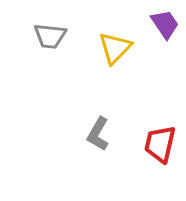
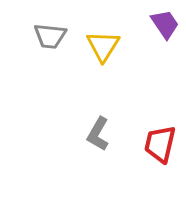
yellow triangle: moved 12 px left, 2 px up; rotated 12 degrees counterclockwise
